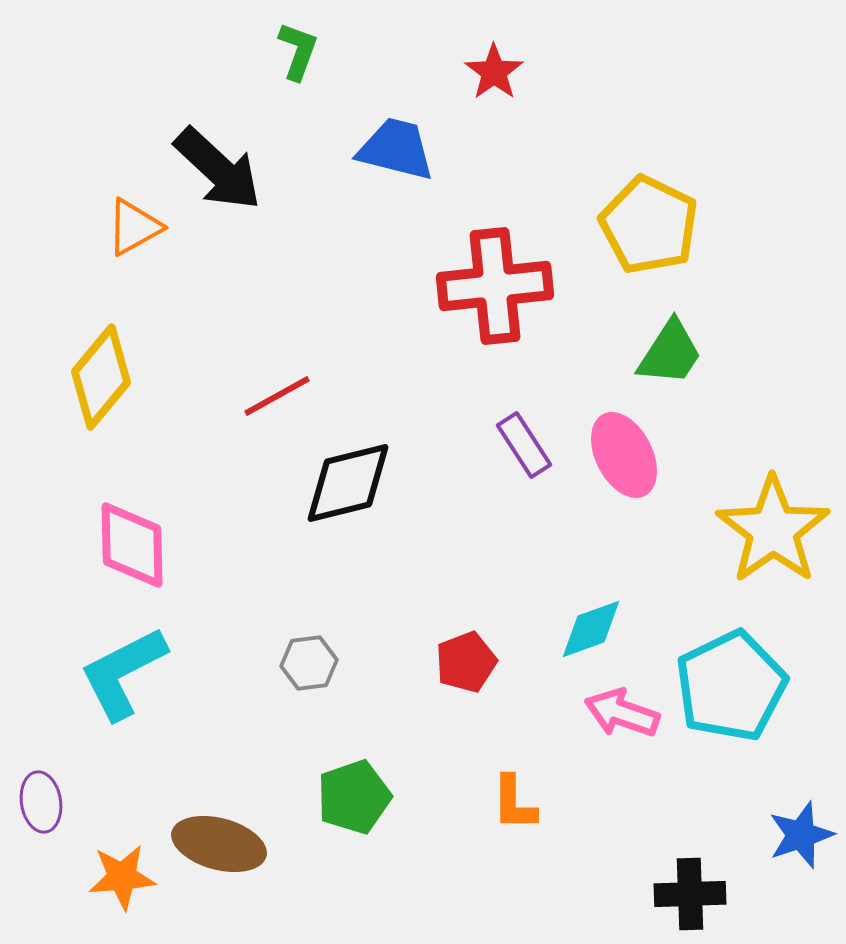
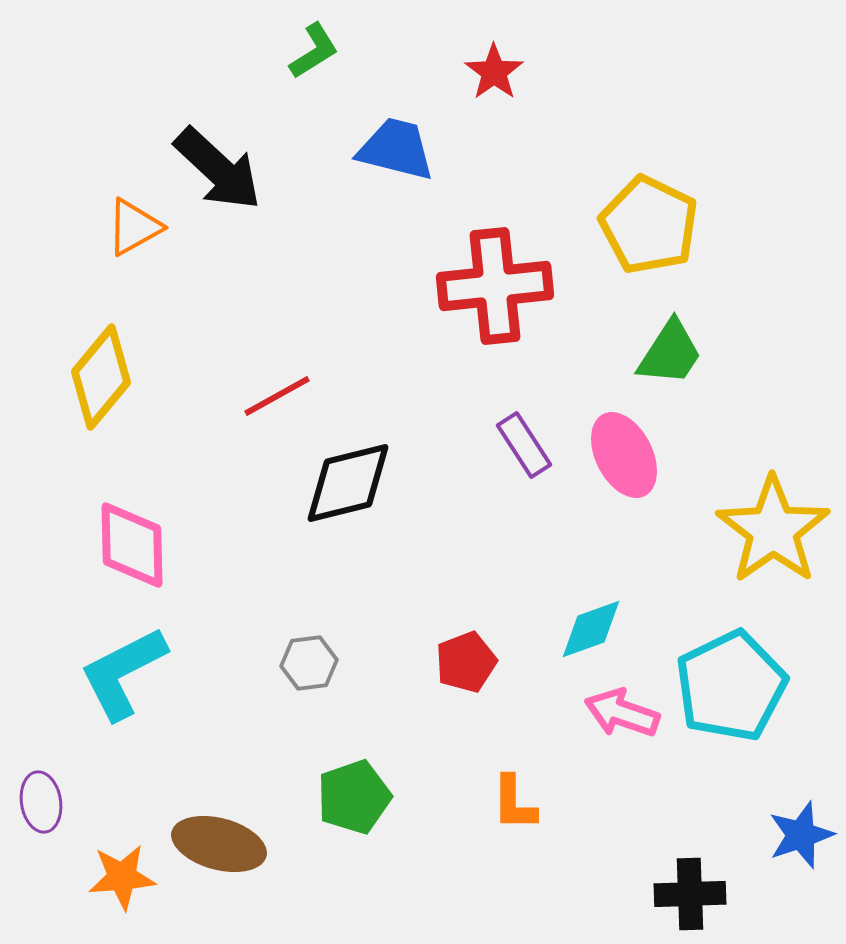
green L-shape: moved 16 px right; rotated 38 degrees clockwise
